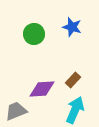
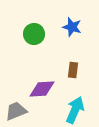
brown rectangle: moved 10 px up; rotated 35 degrees counterclockwise
